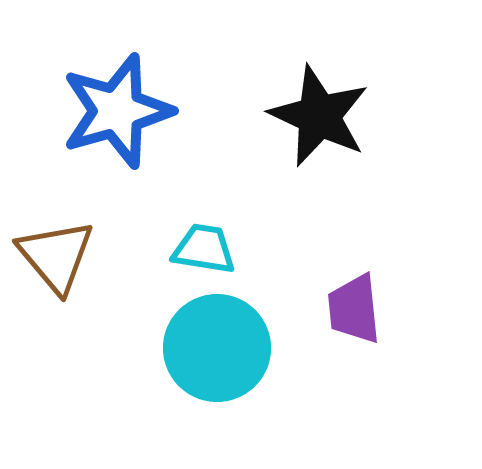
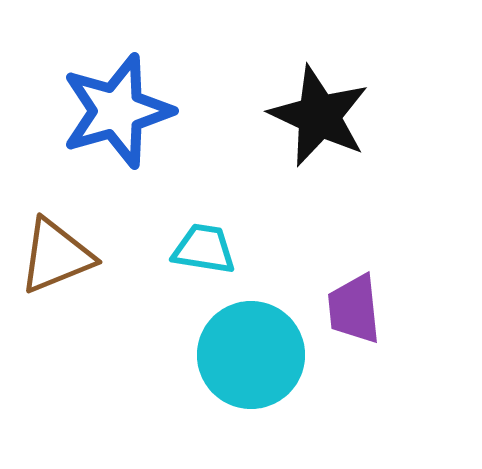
brown triangle: rotated 48 degrees clockwise
cyan circle: moved 34 px right, 7 px down
